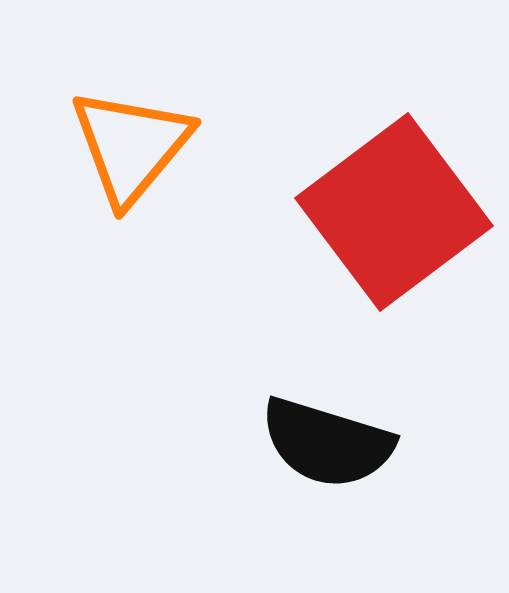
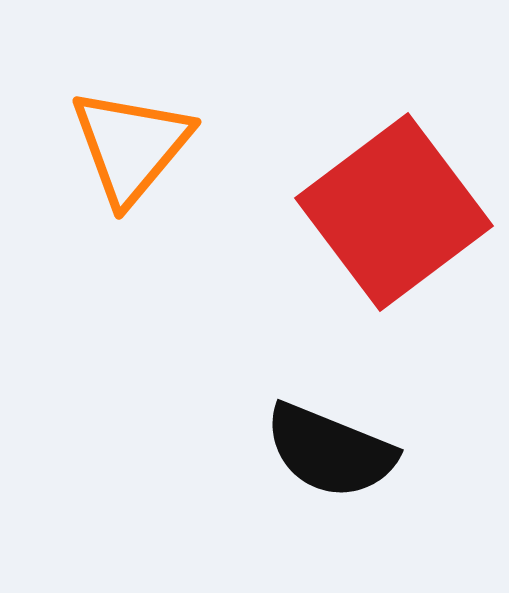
black semicircle: moved 3 px right, 8 px down; rotated 5 degrees clockwise
